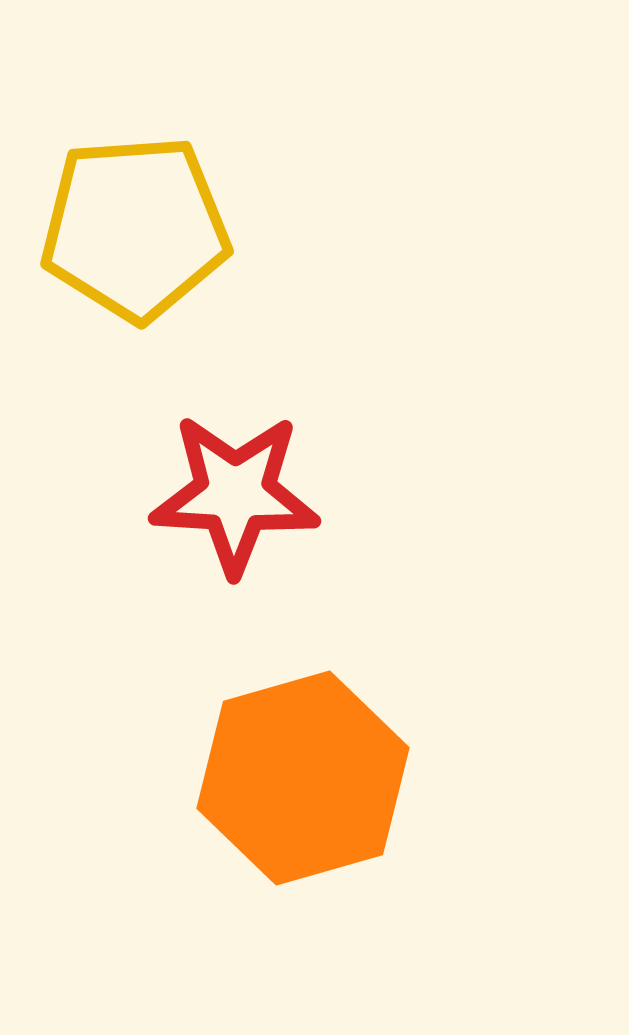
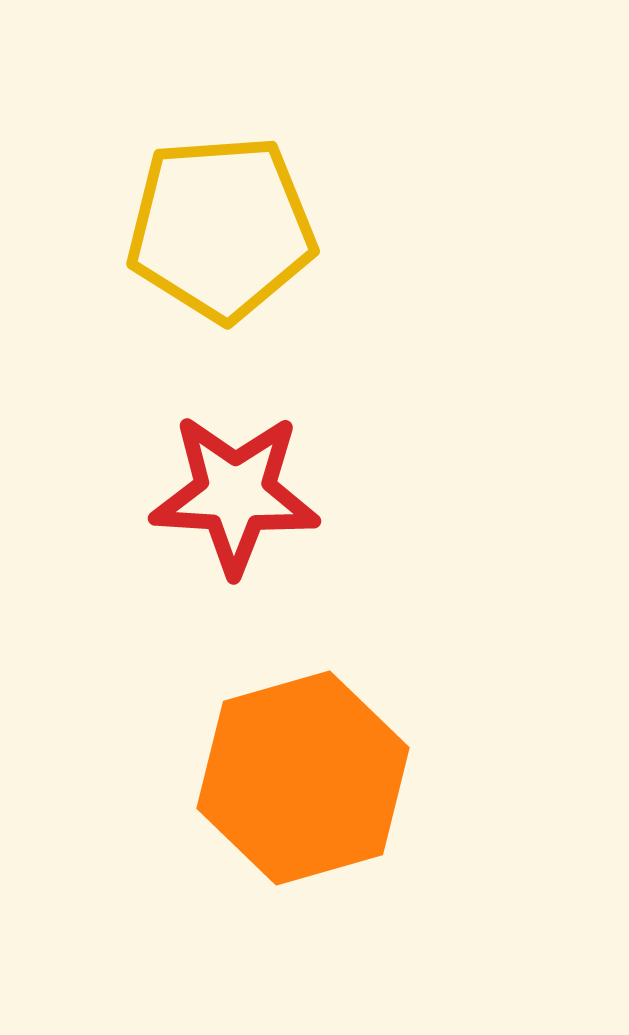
yellow pentagon: moved 86 px right
